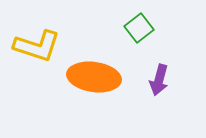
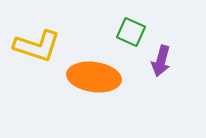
green square: moved 8 px left, 4 px down; rotated 28 degrees counterclockwise
purple arrow: moved 2 px right, 19 px up
